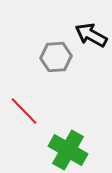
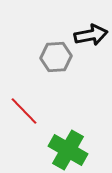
black arrow: rotated 140 degrees clockwise
